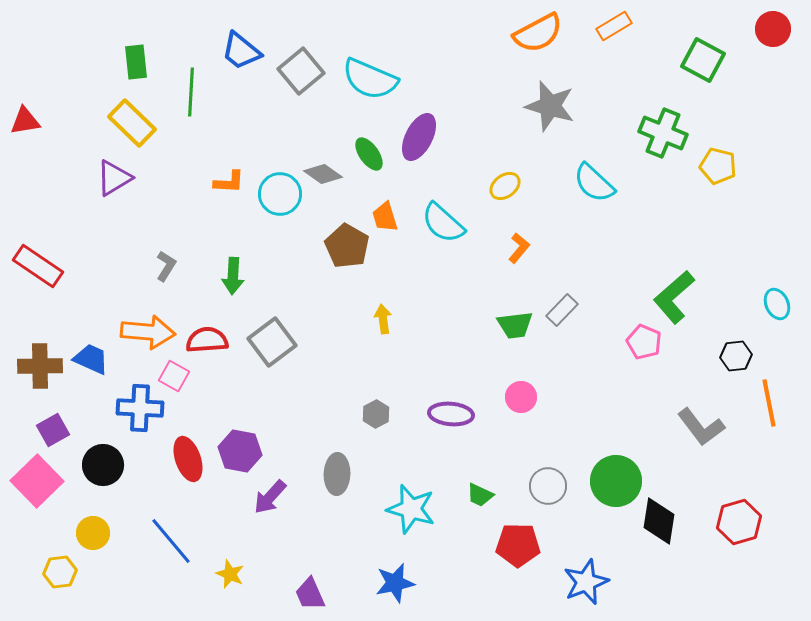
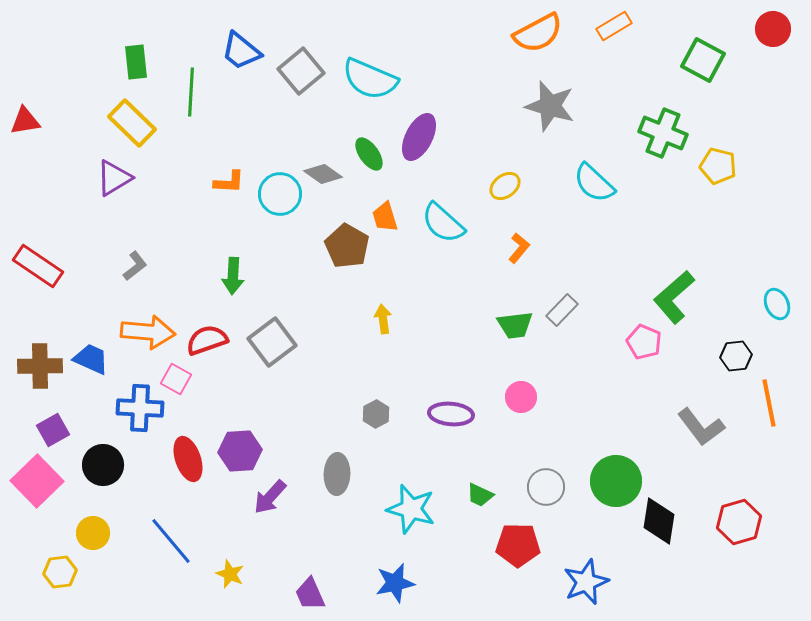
gray L-shape at (166, 266): moved 31 px left; rotated 20 degrees clockwise
red semicircle at (207, 340): rotated 15 degrees counterclockwise
pink square at (174, 376): moved 2 px right, 3 px down
purple hexagon at (240, 451): rotated 15 degrees counterclockwise
gray circle at (548, 486): moved 2 px left, 1 px down
